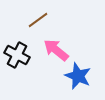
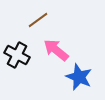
blue star: moved 1 px right, 1 px down
